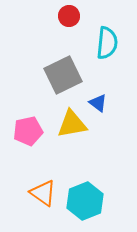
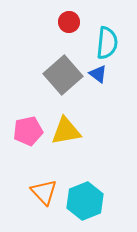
red circle: moved 6 px down
gray square: rotated 15 degrees counterclockwise
blue triangle: moved 29 px up
yellow triangle: moved 6 px left, 7 px down
orange triangle: moved 1 px right, 1 px up; rotated 12 degrees clockwise
